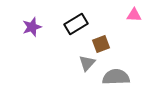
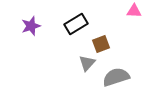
pink triangle: moved 4 px up
purple star: moved 1 px left, 1 px up
gray semicircle: rotated 16 degrees counterclockwise
